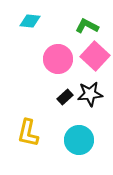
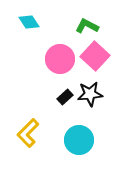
cyan diamond: moved 1 px left, 1 px down; rotated 50 degrees clockwise
pink circle: moved 2 px right
yellow L-shape: rotated 32 degrees clockwise
